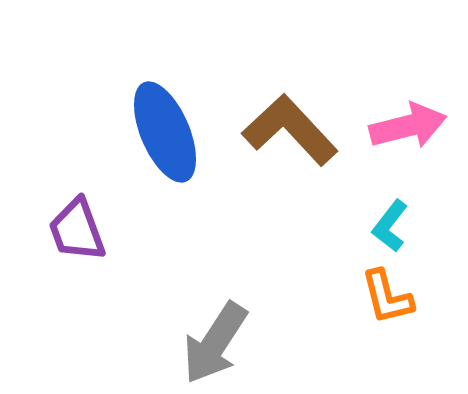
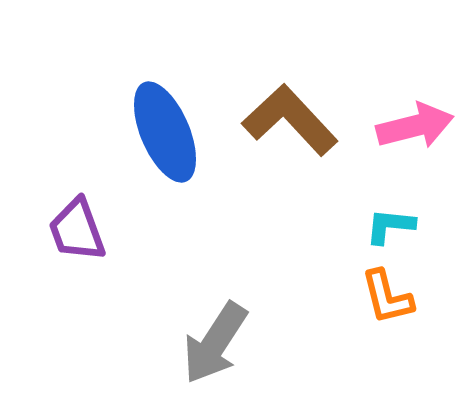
pink arrow: moved 7 px right
brown L-shape: moved 10 px up
cyan L-shape: rotated 58 degrees clockwise
